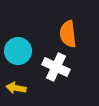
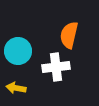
orange semicircle: moved 1 px right, 1 px down; rotated 20 degrees clockwise
white cross: rotated 32 degrees counterclockwise
